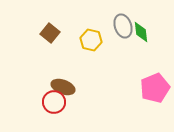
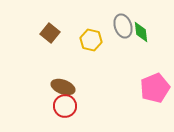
red circle: moved 11 px right, 4 px down
